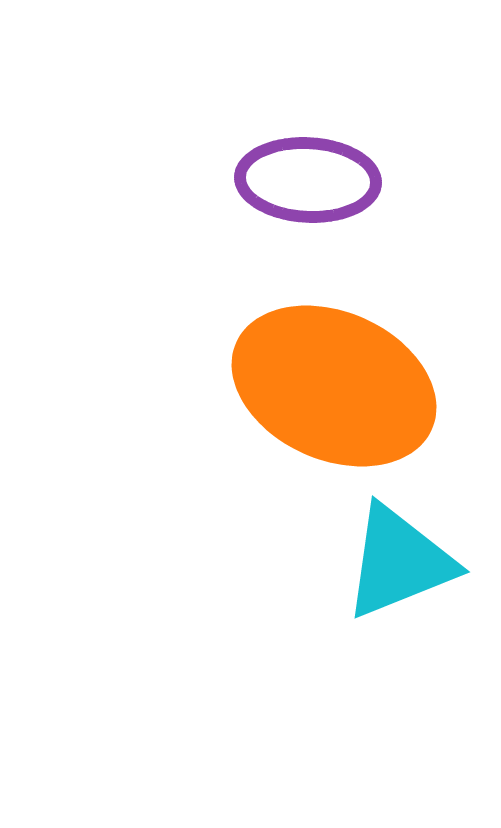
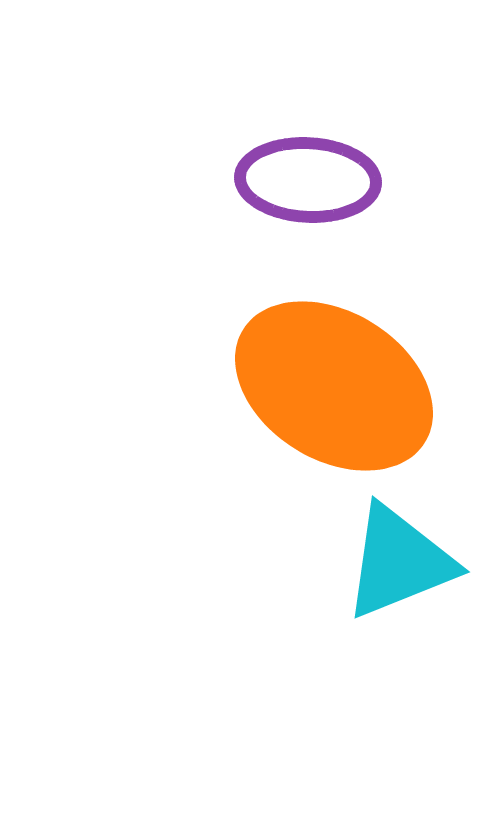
orange ellipse: rotated 8 degrees clockwise
